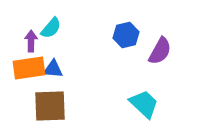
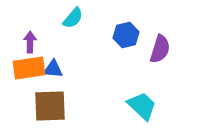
cyan semicircle: moved 22 px right, 10 px up
purple arrow: moved 1 px left, 1 px down
purple semicircle: moved 2 px up; rotated 12 degrees counterclockwise
cyan trapezoid: moved 2 px left, 2 px down
